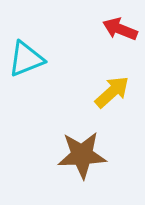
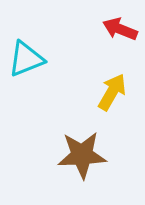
yellow arrow: rotated 18 degrees counterclockwise
